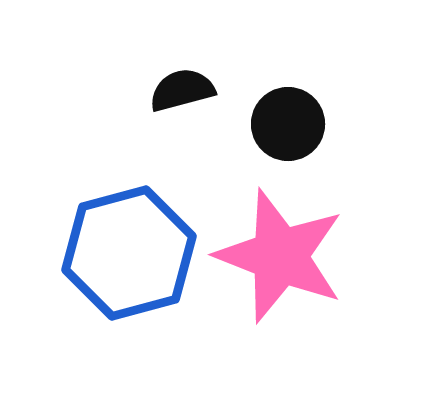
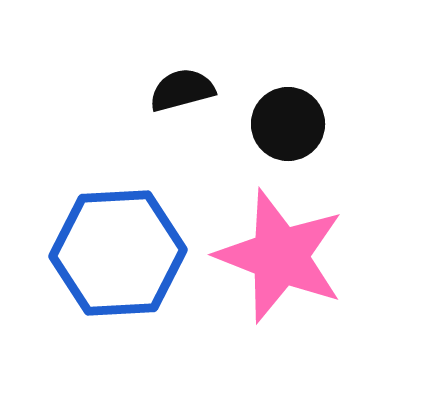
blue hexagon: moved 11 px left; rotated 12 degrees clockwise
